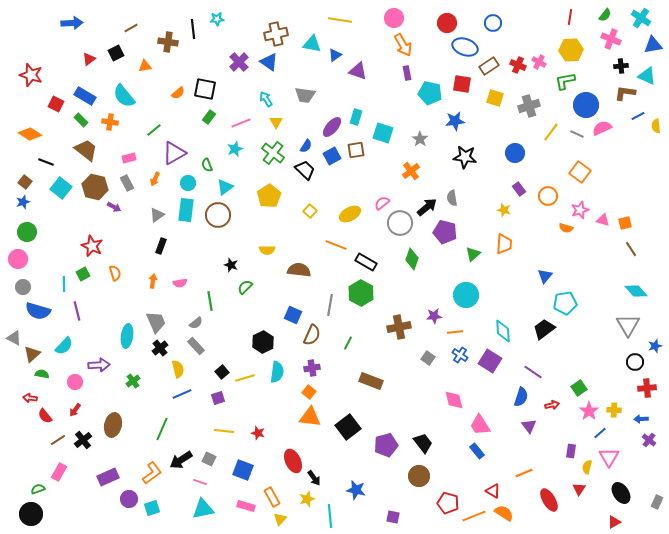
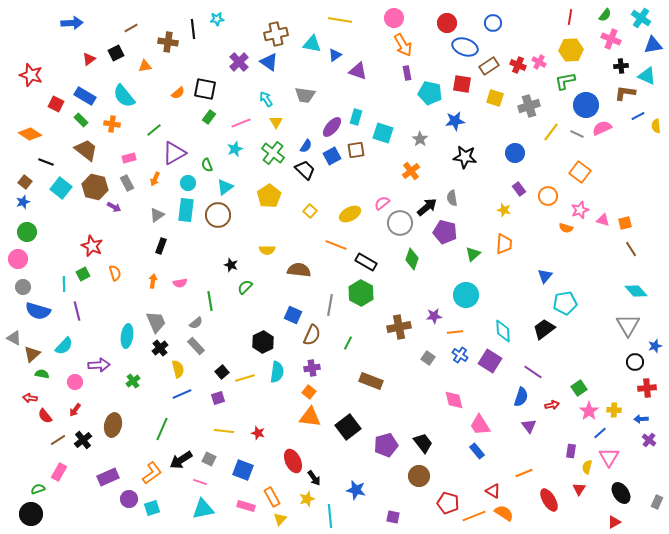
orange cross at (110, 122): moved 2 px right, 2 px down
